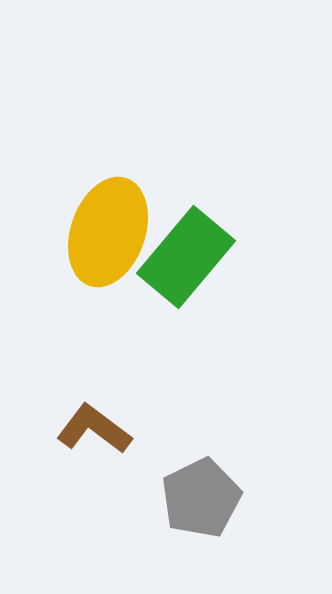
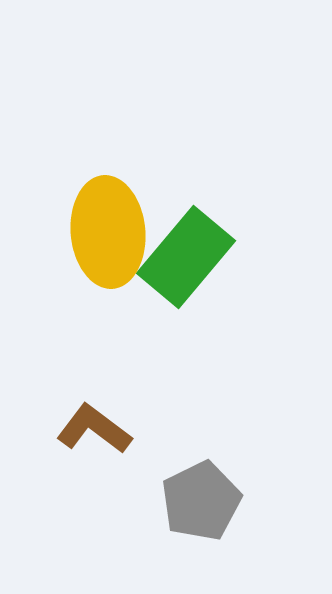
yellow ellipse: rotated 24 degrees counterclockwise
gray pentagon: moved 3 px down
